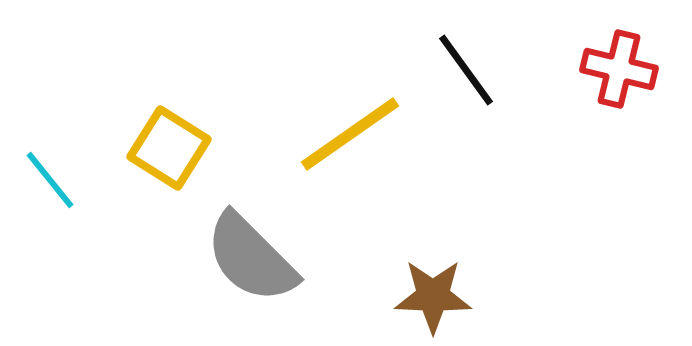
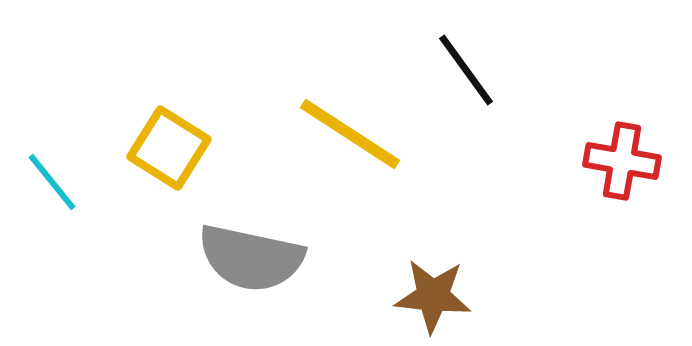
red cross: moved 3 px right, 92 px down; rotated 4 degrees counterclockwise
yellow line: rotated 68 degrees clockwise
cyan line: moved 2 px right, 2 px down
gray semicircle: rotated 33 degrees counterclockwise
brown star: rotated 4 degrees clockwise
